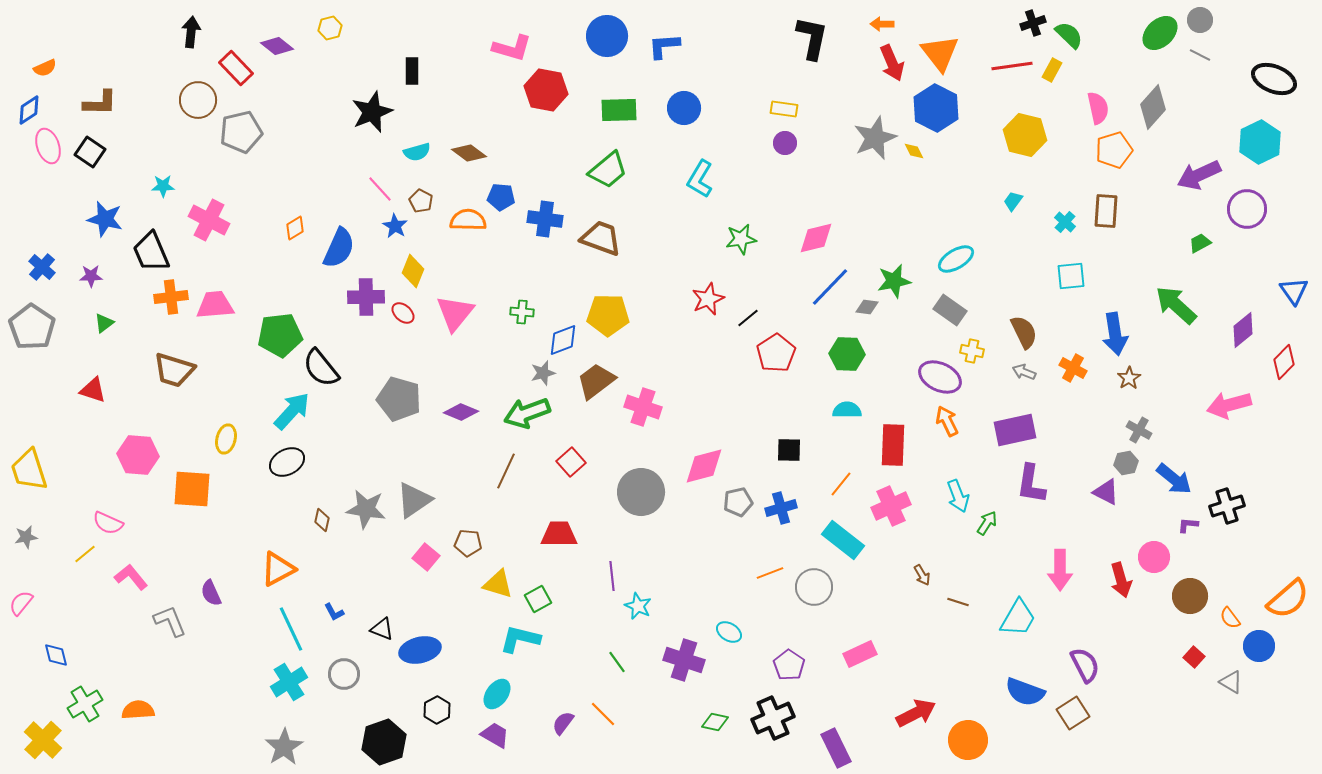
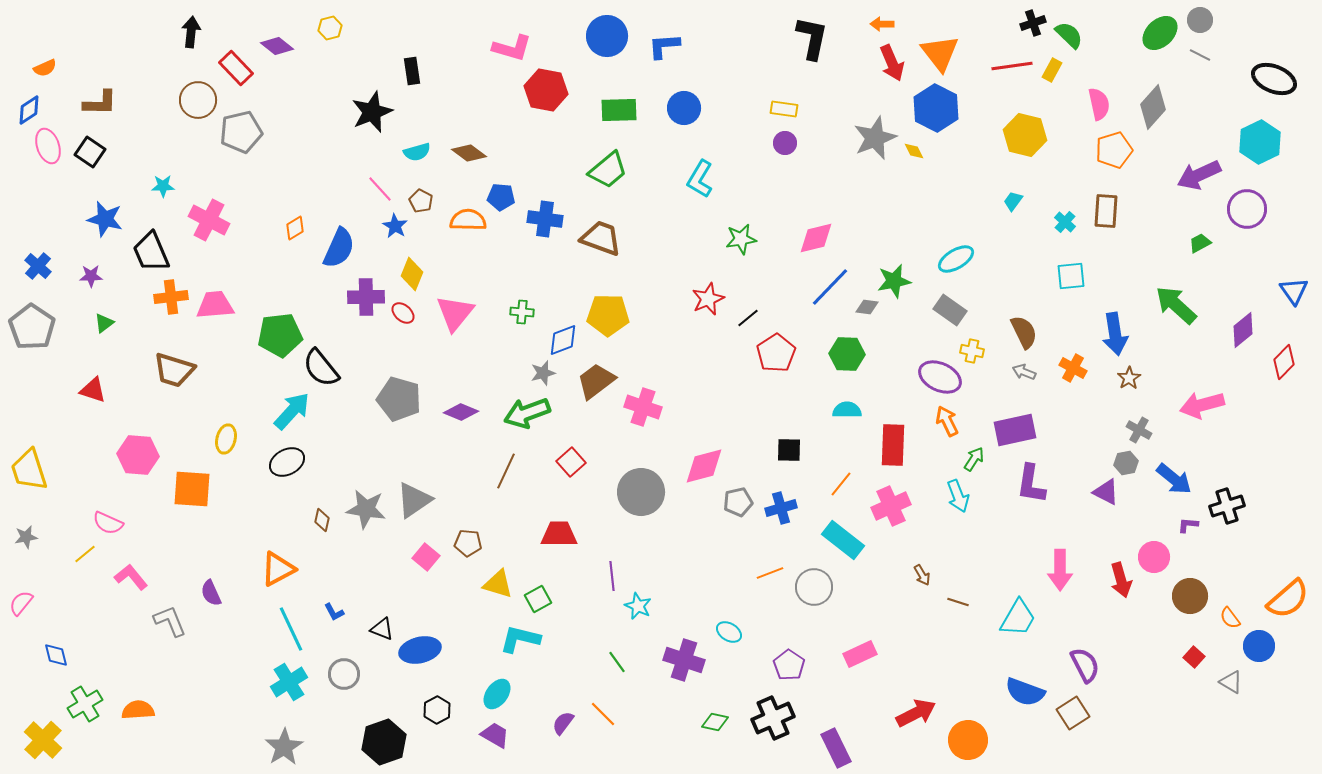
black rectangle at (412, 71): rotated 8 degrees counterclockwise
pink semicircle at (1098, 108): moved 1 px right, 4 px up
blue cross at (42, 267): moved 4 px left, 1 px up
yellow diamond at (413, 271): moved 1 px left, 3 px down
pink arrow at (1229, 405): moved 27 px left
green arrow at (987, 523): moved 13 px left, 64 px up
